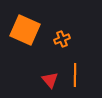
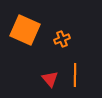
red triangle: moved 1 px up
